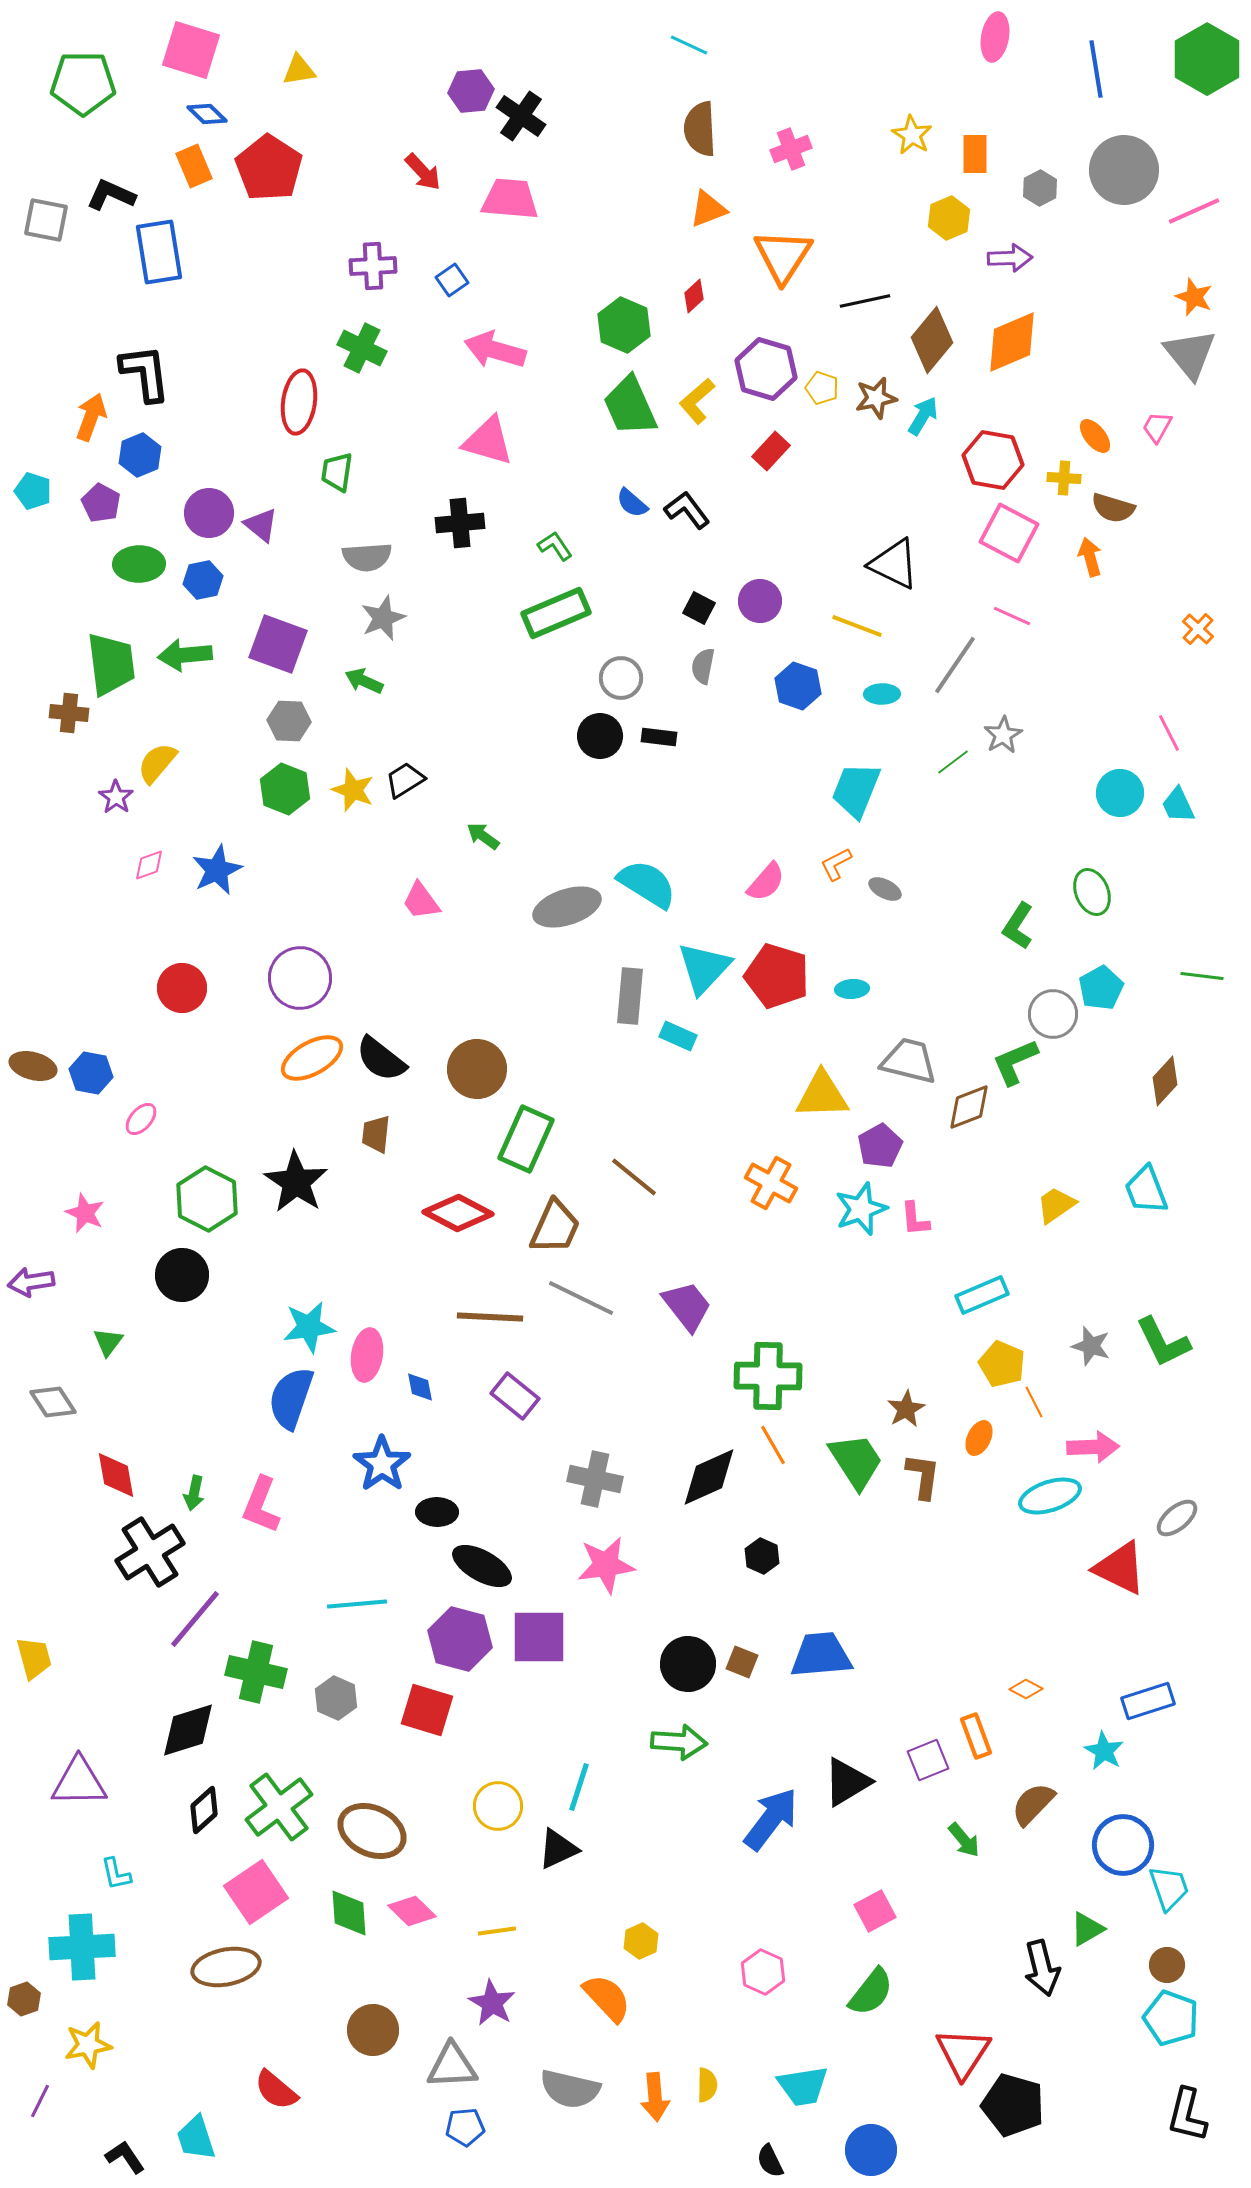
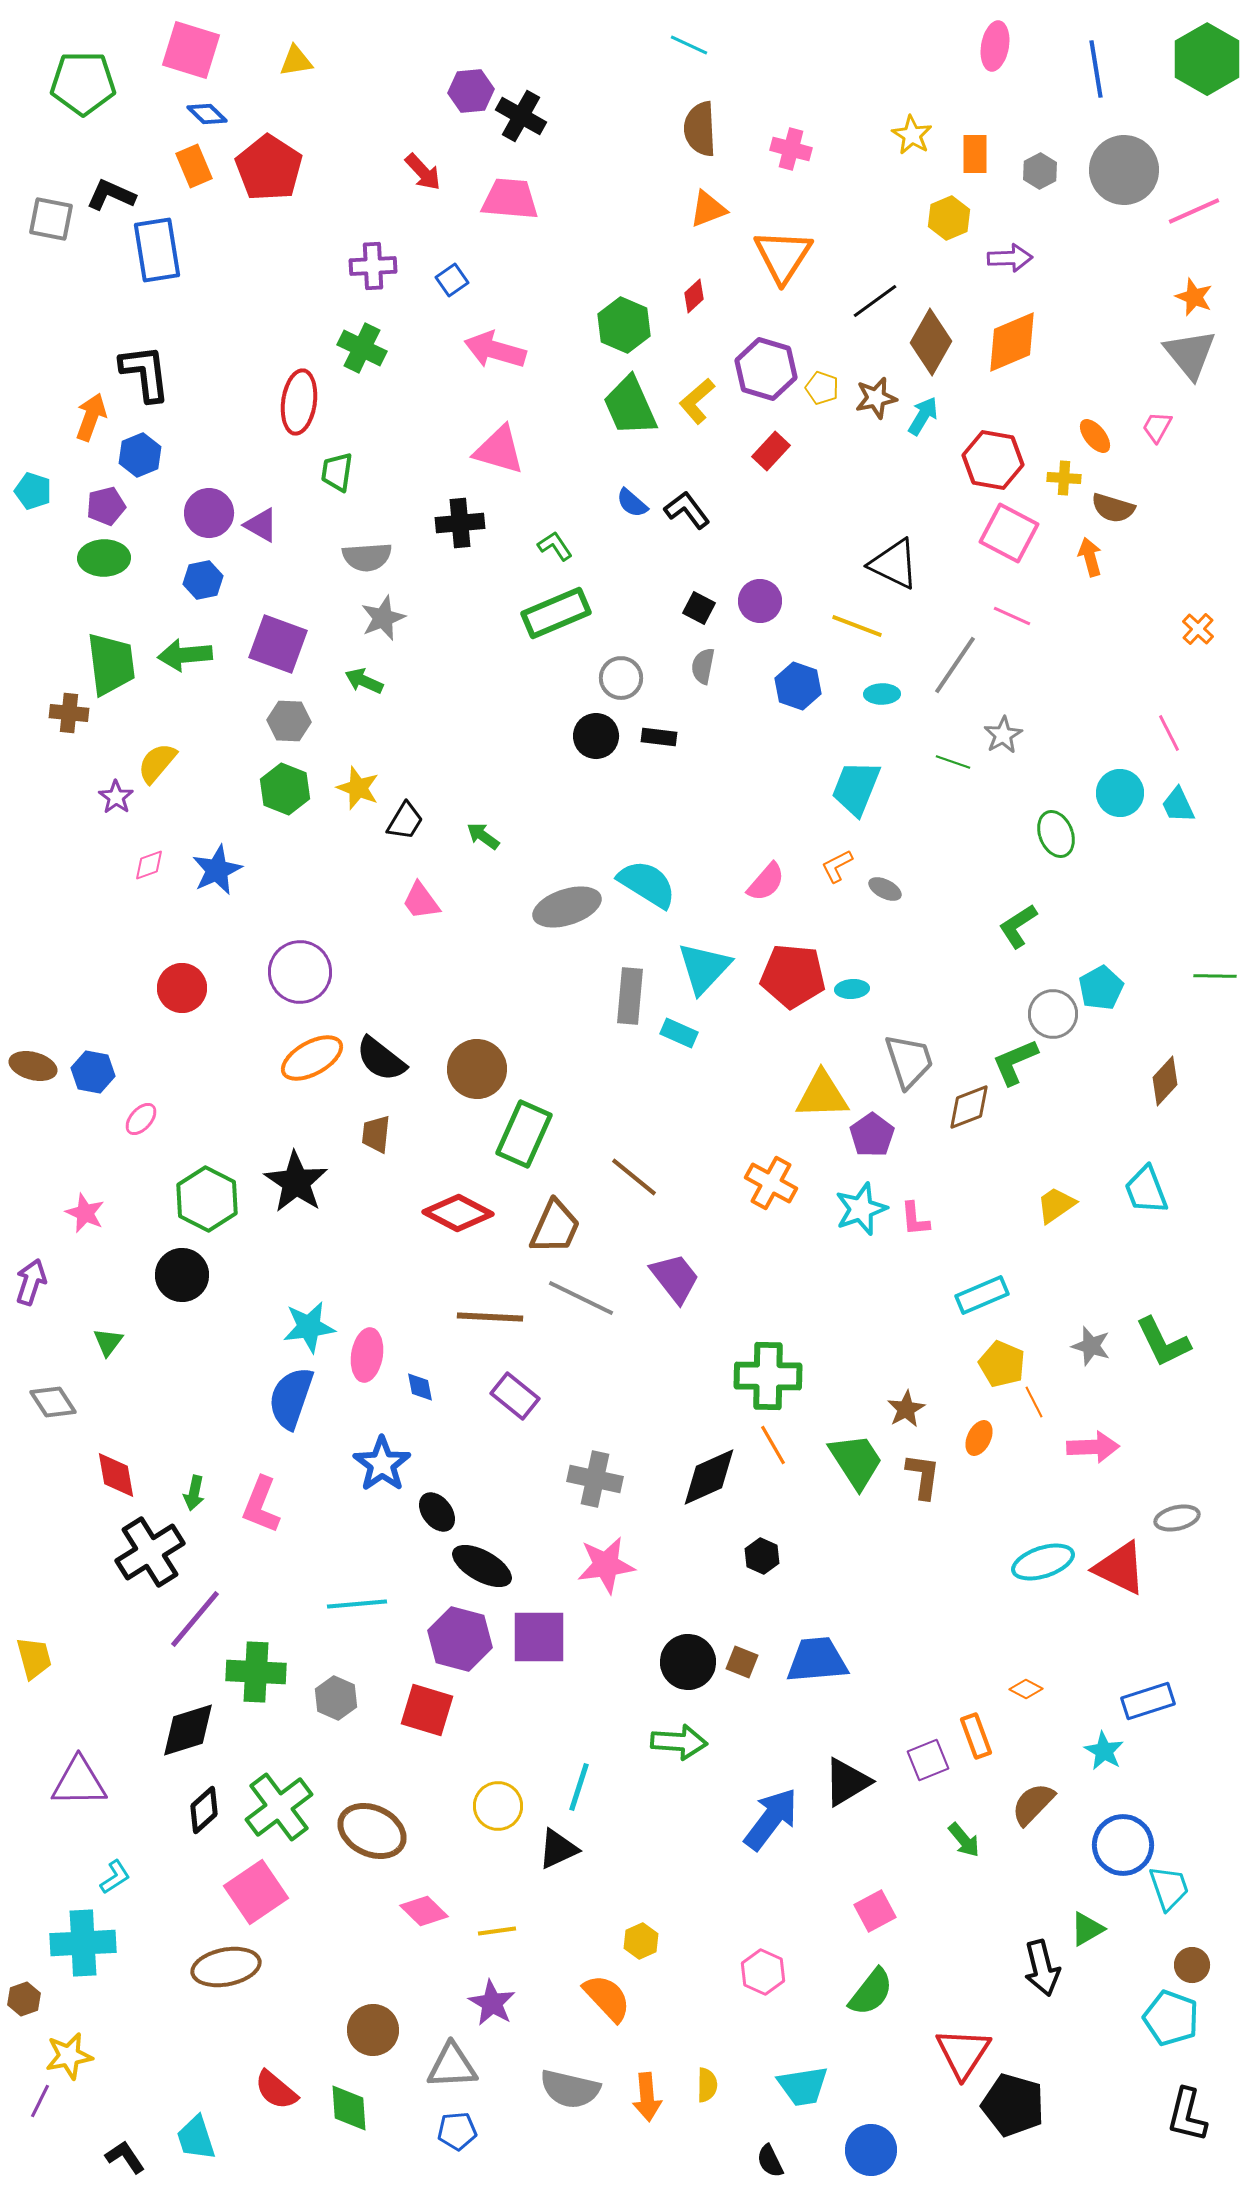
pink ellipse at (995, 37): moved 9 px down
yellow triangle at (299, 70): moved 3 px left, 9 px up
black cross at (521, 116): rotated 6 degrees counterclockwise
pink cross at (791, 149): rotated 36 degrees clockwise
gray hexagon at (1040, 188): moved 17 px up
gray square at (46, 220): moved 5 px right, 1 px up
blue rectangle at (159, 252): moved 2 px left, 2 px up
black line at (865, 301): moved 10 px right; rotated 24 degrees counterclockwise
brown diamond at (932, 340): moved 1 px left, 2 px down; rotated 10 degrees counterclockwise
pink triangle at (488, 441): moved 11 px right, 9 px down
purple pentagon at (101, 503): moved 5 px right, 3 px down; rotated 30 degrees clockwise
purple triangle at (261, 525): rotated 9 degrees counterclockwise
green ellipse at (139, 564): moved 35 px left, 6 px up
black circle at (600, 736): moved 4 px left
green line at (953, 762): rotated 56 degrees clockwise
black trapezoid at (405, 780): moved 41 px down; rotated 153 degrees clockwise
yellow star at (353, 790): moved 5 px right, 2 px up
cyan trapezoid at (856, 790): moved 2 px up
orange L-shape at (836, 864): moved 1 px right, 2 px down
green ellipse at (1092, 892): moved 36 px left, 58 px up
green L-shape at (1018, 926): rotated 24 degrees clockwise
red pentagon at (777, 976): moved 16 px right; rotated 12 degrees counterclockwise
green line at (1202, 976): moved 13 px right; rotated 6 degrees counterclockwise
purple circle at (300, 978): moved 6 px up
cyan rectangle at (678, 1036): moved 1 px right, 3 px up
gray trapezoid at (909, 1061): rotated 58 degrees clockwise
blue hexagon at (91, 1073): moved 2 px right, 1 px up
green rectangle at (526, 1139): moved 2 px left, 5 px up
purple pentagon at (880, 1146): moved 8 px left, 11 px up; rotated 6 degrees counterclockwise
purple arrow at (31, 1282): rotated 117 degrees clockwise
purple trapezoid at (687, 1306): moved 12 px left, 28 px up
cyan ellipse at (1050, 1496): moved 7 px left, 66 px down
black ellipse at (437, 1512): rotated 51 degrees clockwise
gray ellipse at (1177, 1518): rotated 27 degrees clockwise
blue trapezoid at (821, 1655): moved 4 px left, 5 px down
black circle at (688, 1664): moved 2 px up
green cross at (256, 1672): rotated 10 degrees counterclockwise
cyan L-shape at (116, 1874): moved 1 px left, 3 px down; rotated 111 degrees counterclockwise
pink diamond at (412, 1911): moved 12 px right
green diamond at (349, 1913): moved 195 px down
cyan cross at (82, 1947): moved 1 px right, 4 px up
brown circle at (1167, 1965): moved 25 px right
yellow star at (88, 2045): moved 19 px left, 11 px down
orange arrow at (655, 2097): moved 8 px left
blue pentagon at (465, 2127): moved 8 px left, 4 px down
